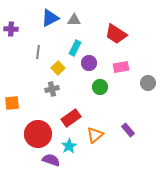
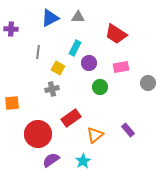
gray triangle: moved 4 px right, 3 px up
yellow square: rotated 16 degrees counterclockwise
cyan star: moved 14 px right, 15 px down
purple semicircle: rotated 54 degrees counterclockwise
